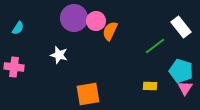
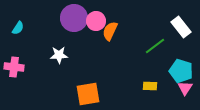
white star: rotated 18 degrees counterclockwise
